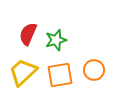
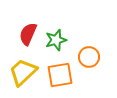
orange circle: moved 5 px left, 13 px up
